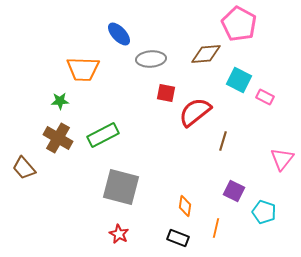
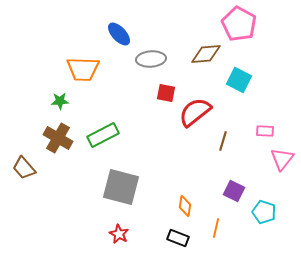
pink rectangle: moved 34 px down; rotated 24 degrees counterclockwise
